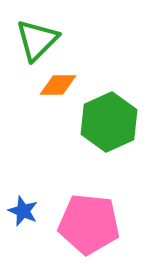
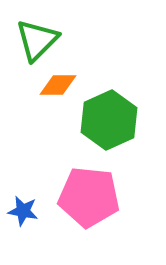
green hexagon: moved 2 px up
blue star: rotated 12 degrees counterclockwise
pink pentagon: moved 27 px up
